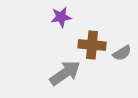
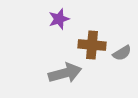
purple star: moved 2 px left, 2 px down; rotated 10 degrees counterclockwise
gray arrow: rotated 20 degrees clockwise
